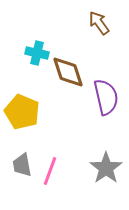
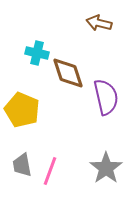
brown arrow: rotated 40 degrees counterclockwise
brown diamond: moved 1 px down
yellow pentagon: moved 2 px up
